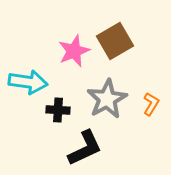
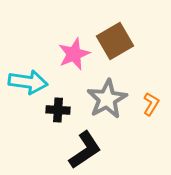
pink star: moved 3 px down
black L-shape: moved 2 px down; rotated 9 degrees counterclockwise
